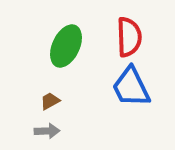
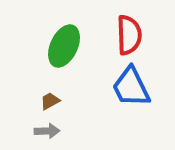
red semicircle: moved 2 px up
green ellipse: moved 2 px left
